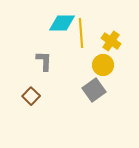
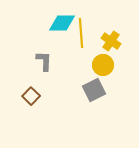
gray square: rotated 10 degrees clockwise
